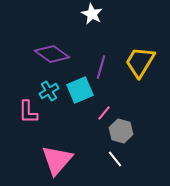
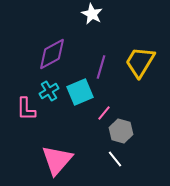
purple diamond: rotated 64 degrees counterclockwise
cyan square: moved 2 px down
pink L-shape: moved 2 px left, 3 px up
